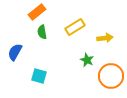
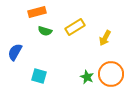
orange rectangle: rotated 24 degrees clockwise
green semicircle: moved 3 px right, 1 px up; rotated 64 degrees counterclockwise
yellow arrow: rotated 126 degrees clockwise
green star: moved 17 px down
orange circle: moved 2 px up
